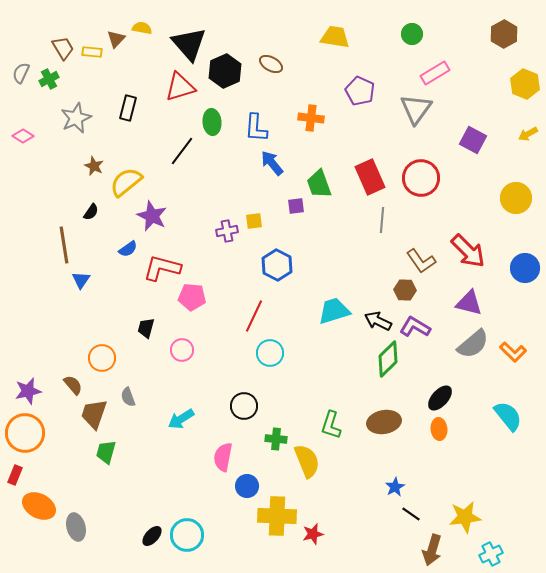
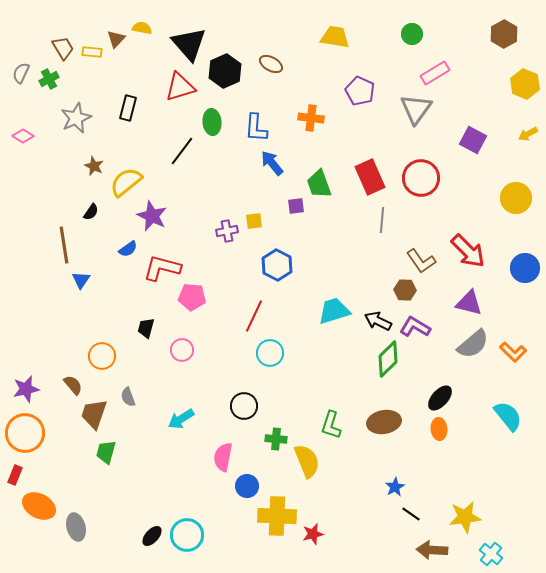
orange circle at (102, 358): moved 2 px up
purple star at (28, 391): moved 2 px left, 2 px up
brown arrow at (432, 550): rotated 76 degrees clockwise
cyan cross at (491, 554): rotated 25 degrees counterclockwise
